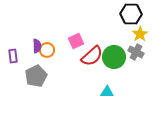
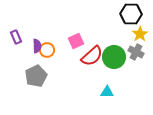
purple rectangle: moved 3 px right, 19 px up; rotated 16 degrees counterclockwise
